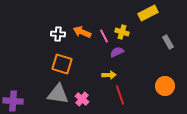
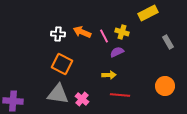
orange square: rotated 10 degrees clockwise
red line: rotated 66 degrees counterclockwise
